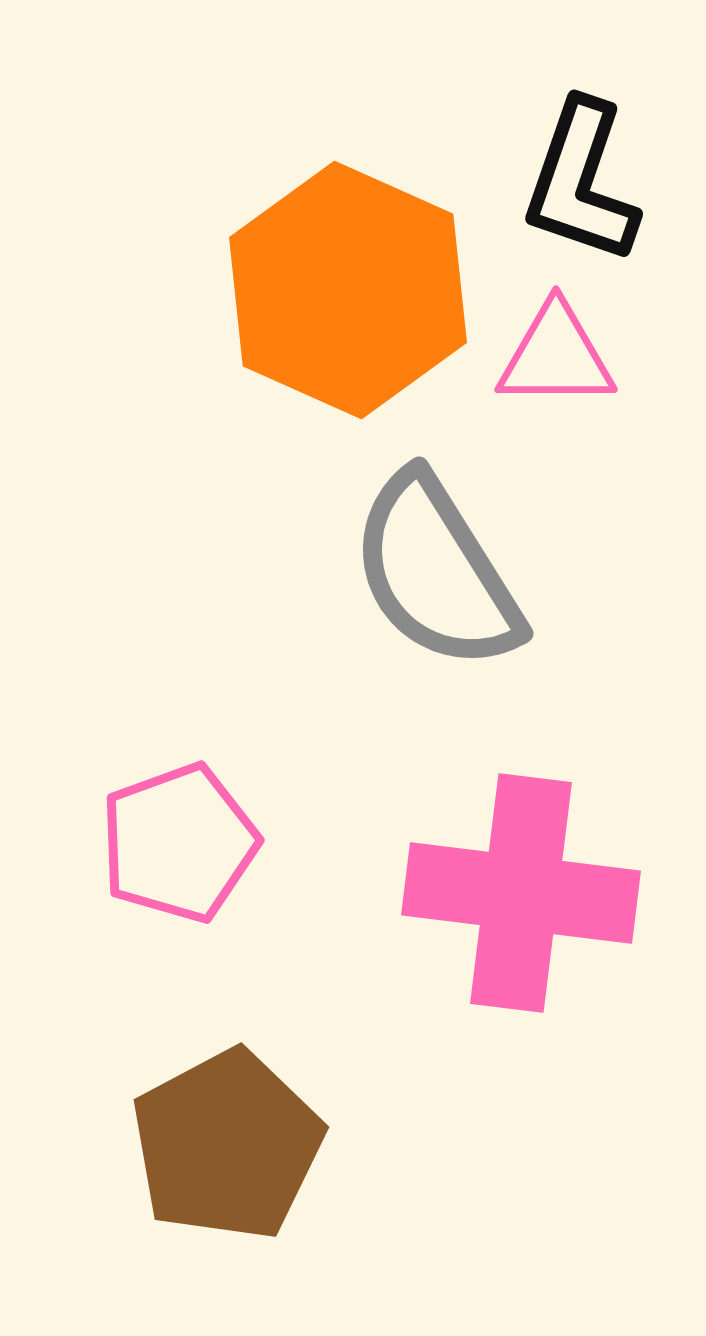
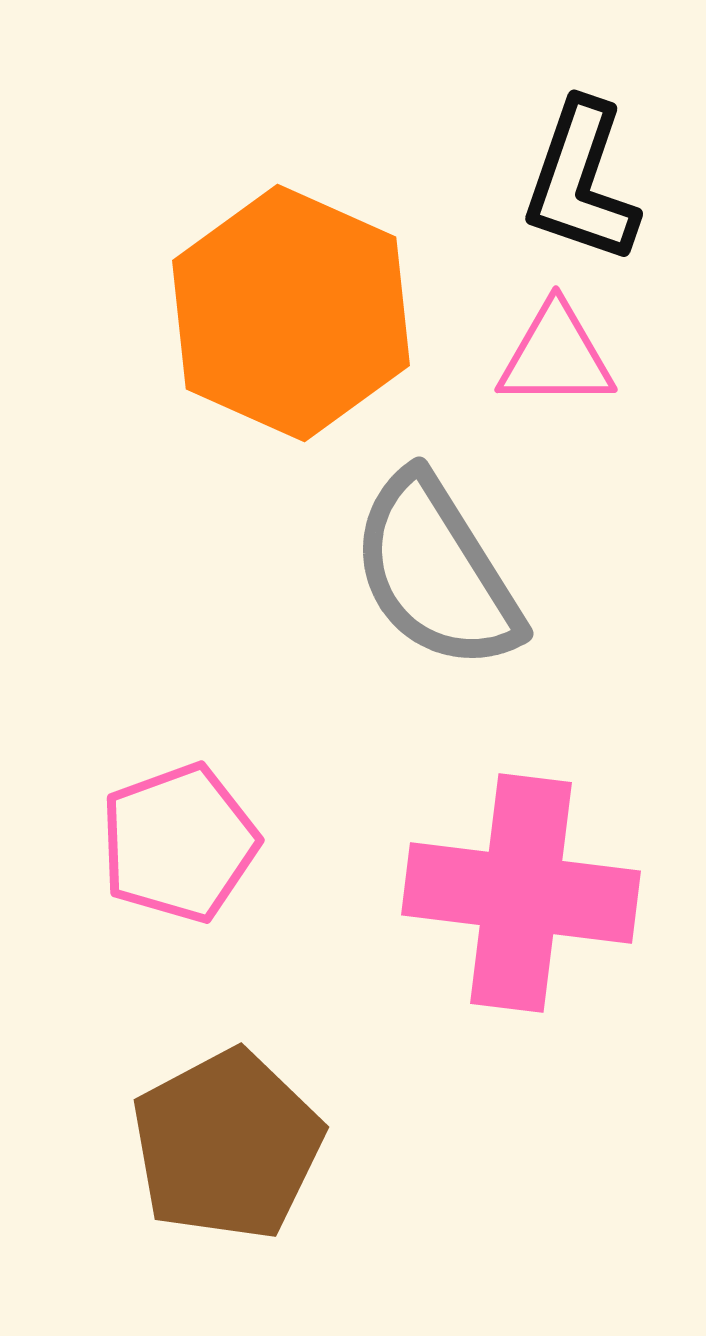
orange hexagon: moved 57 px left, 23 px down
